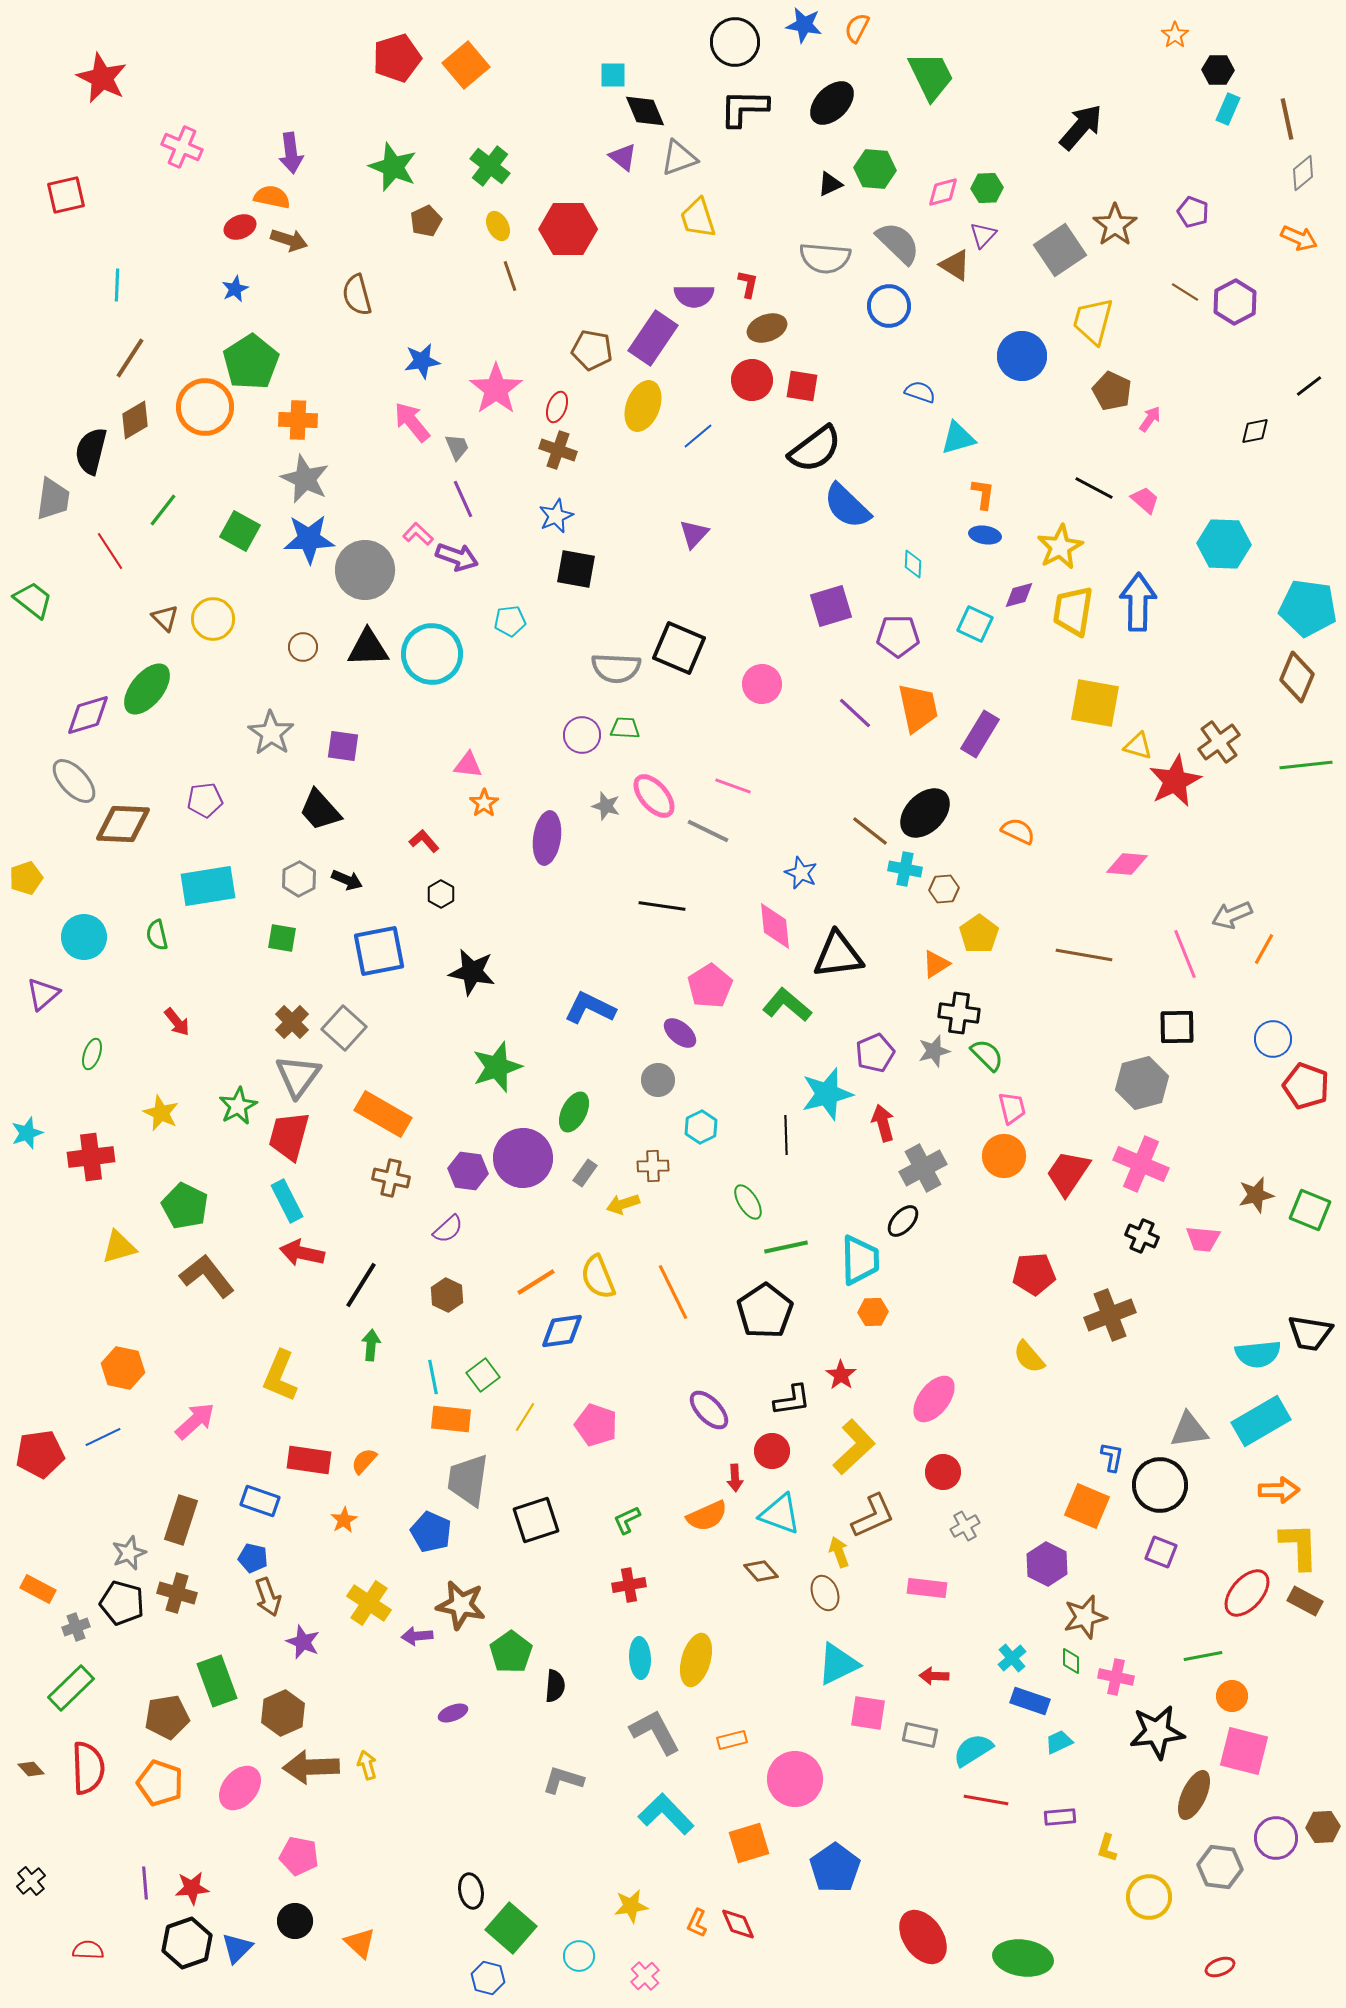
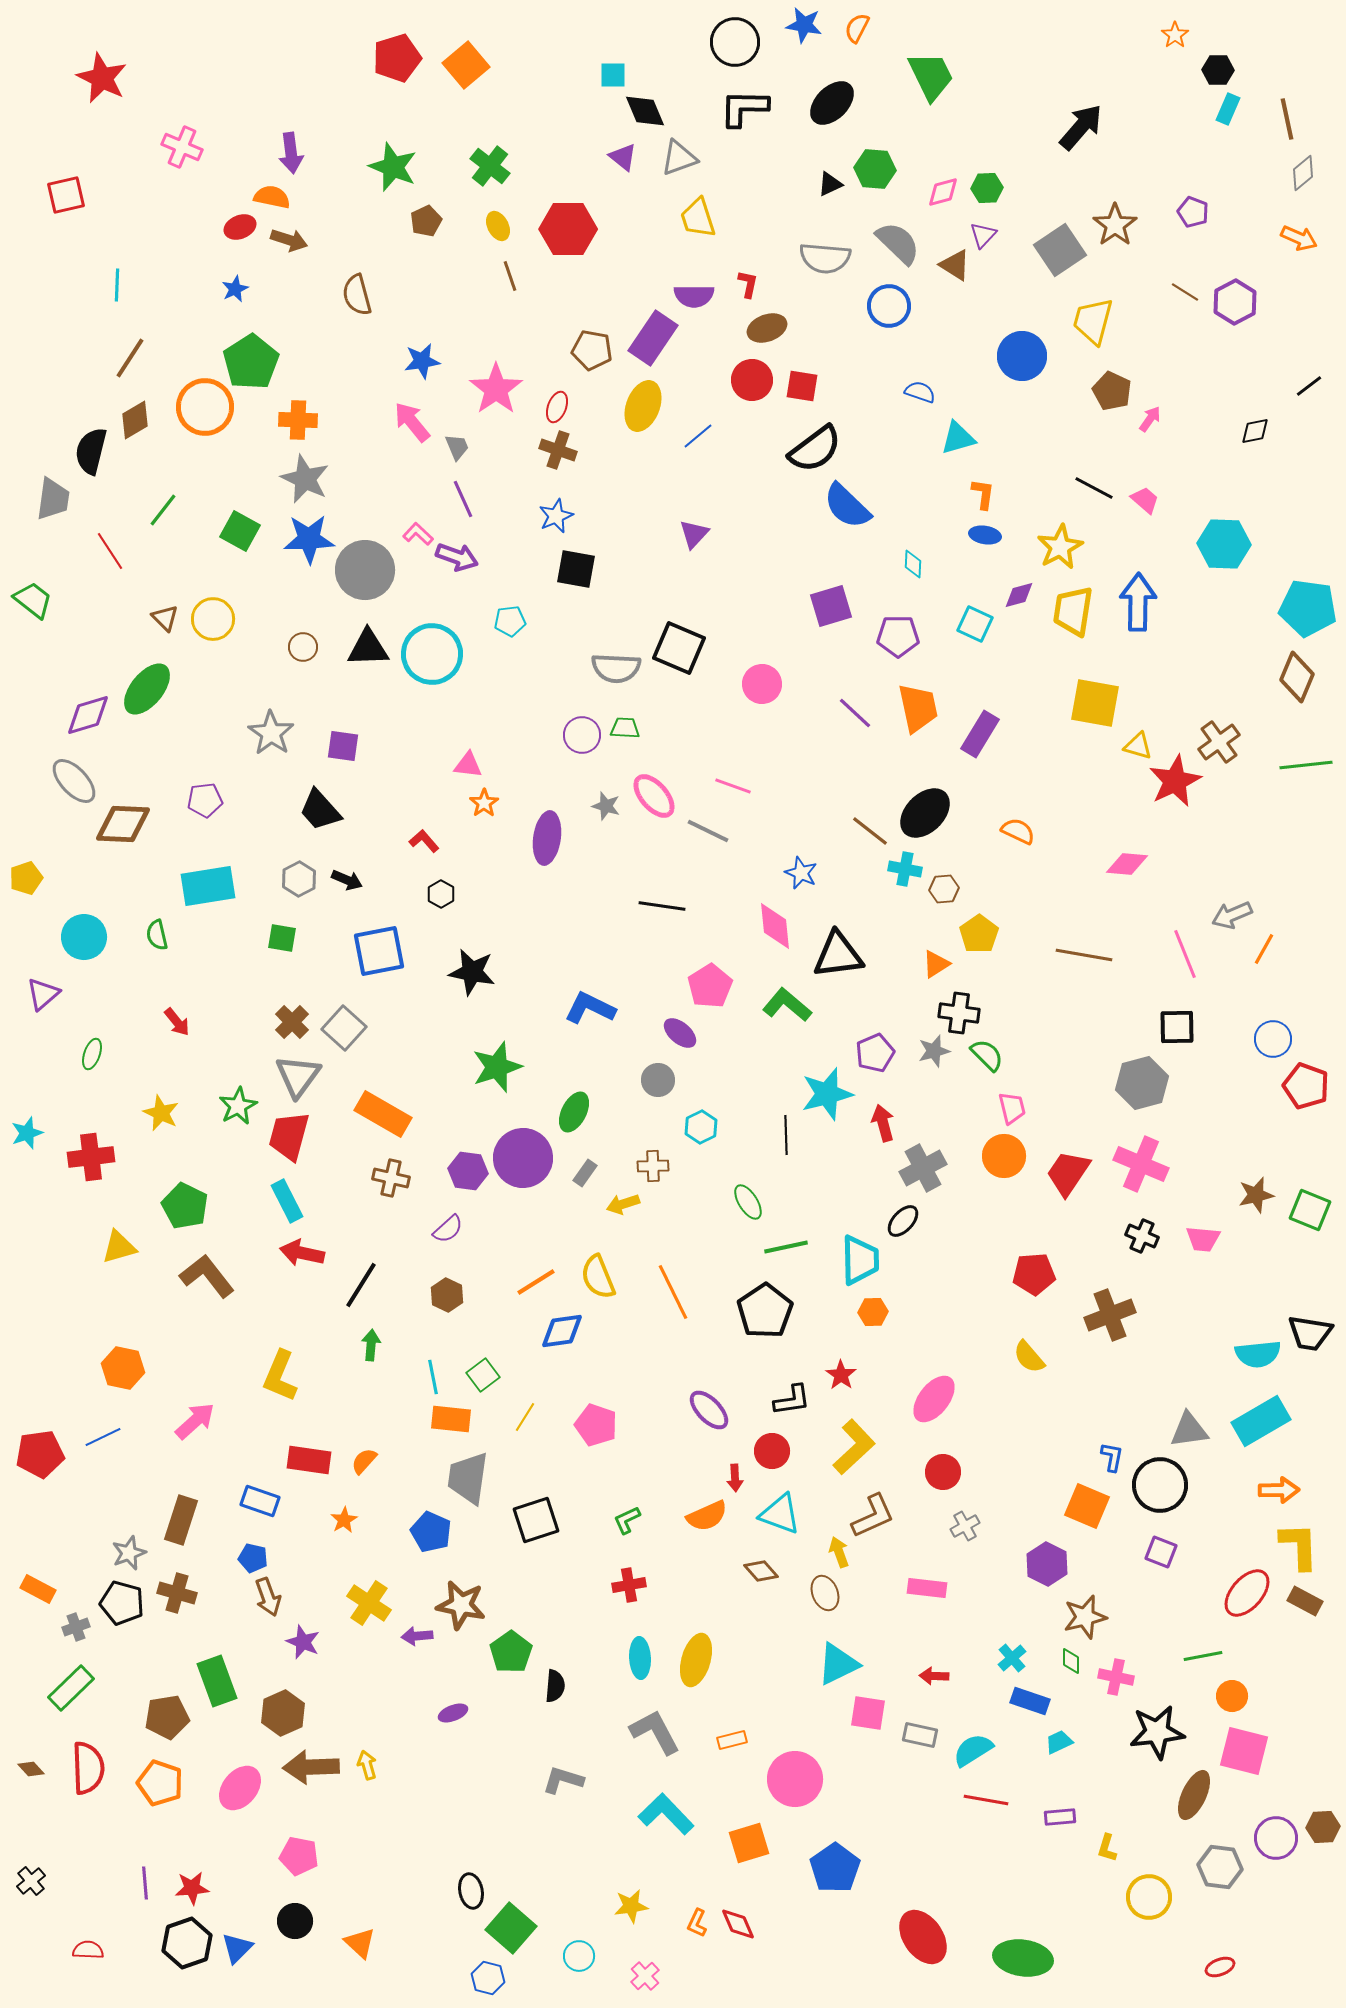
gray trapezoid at (468, 1480): moved 2 px up
